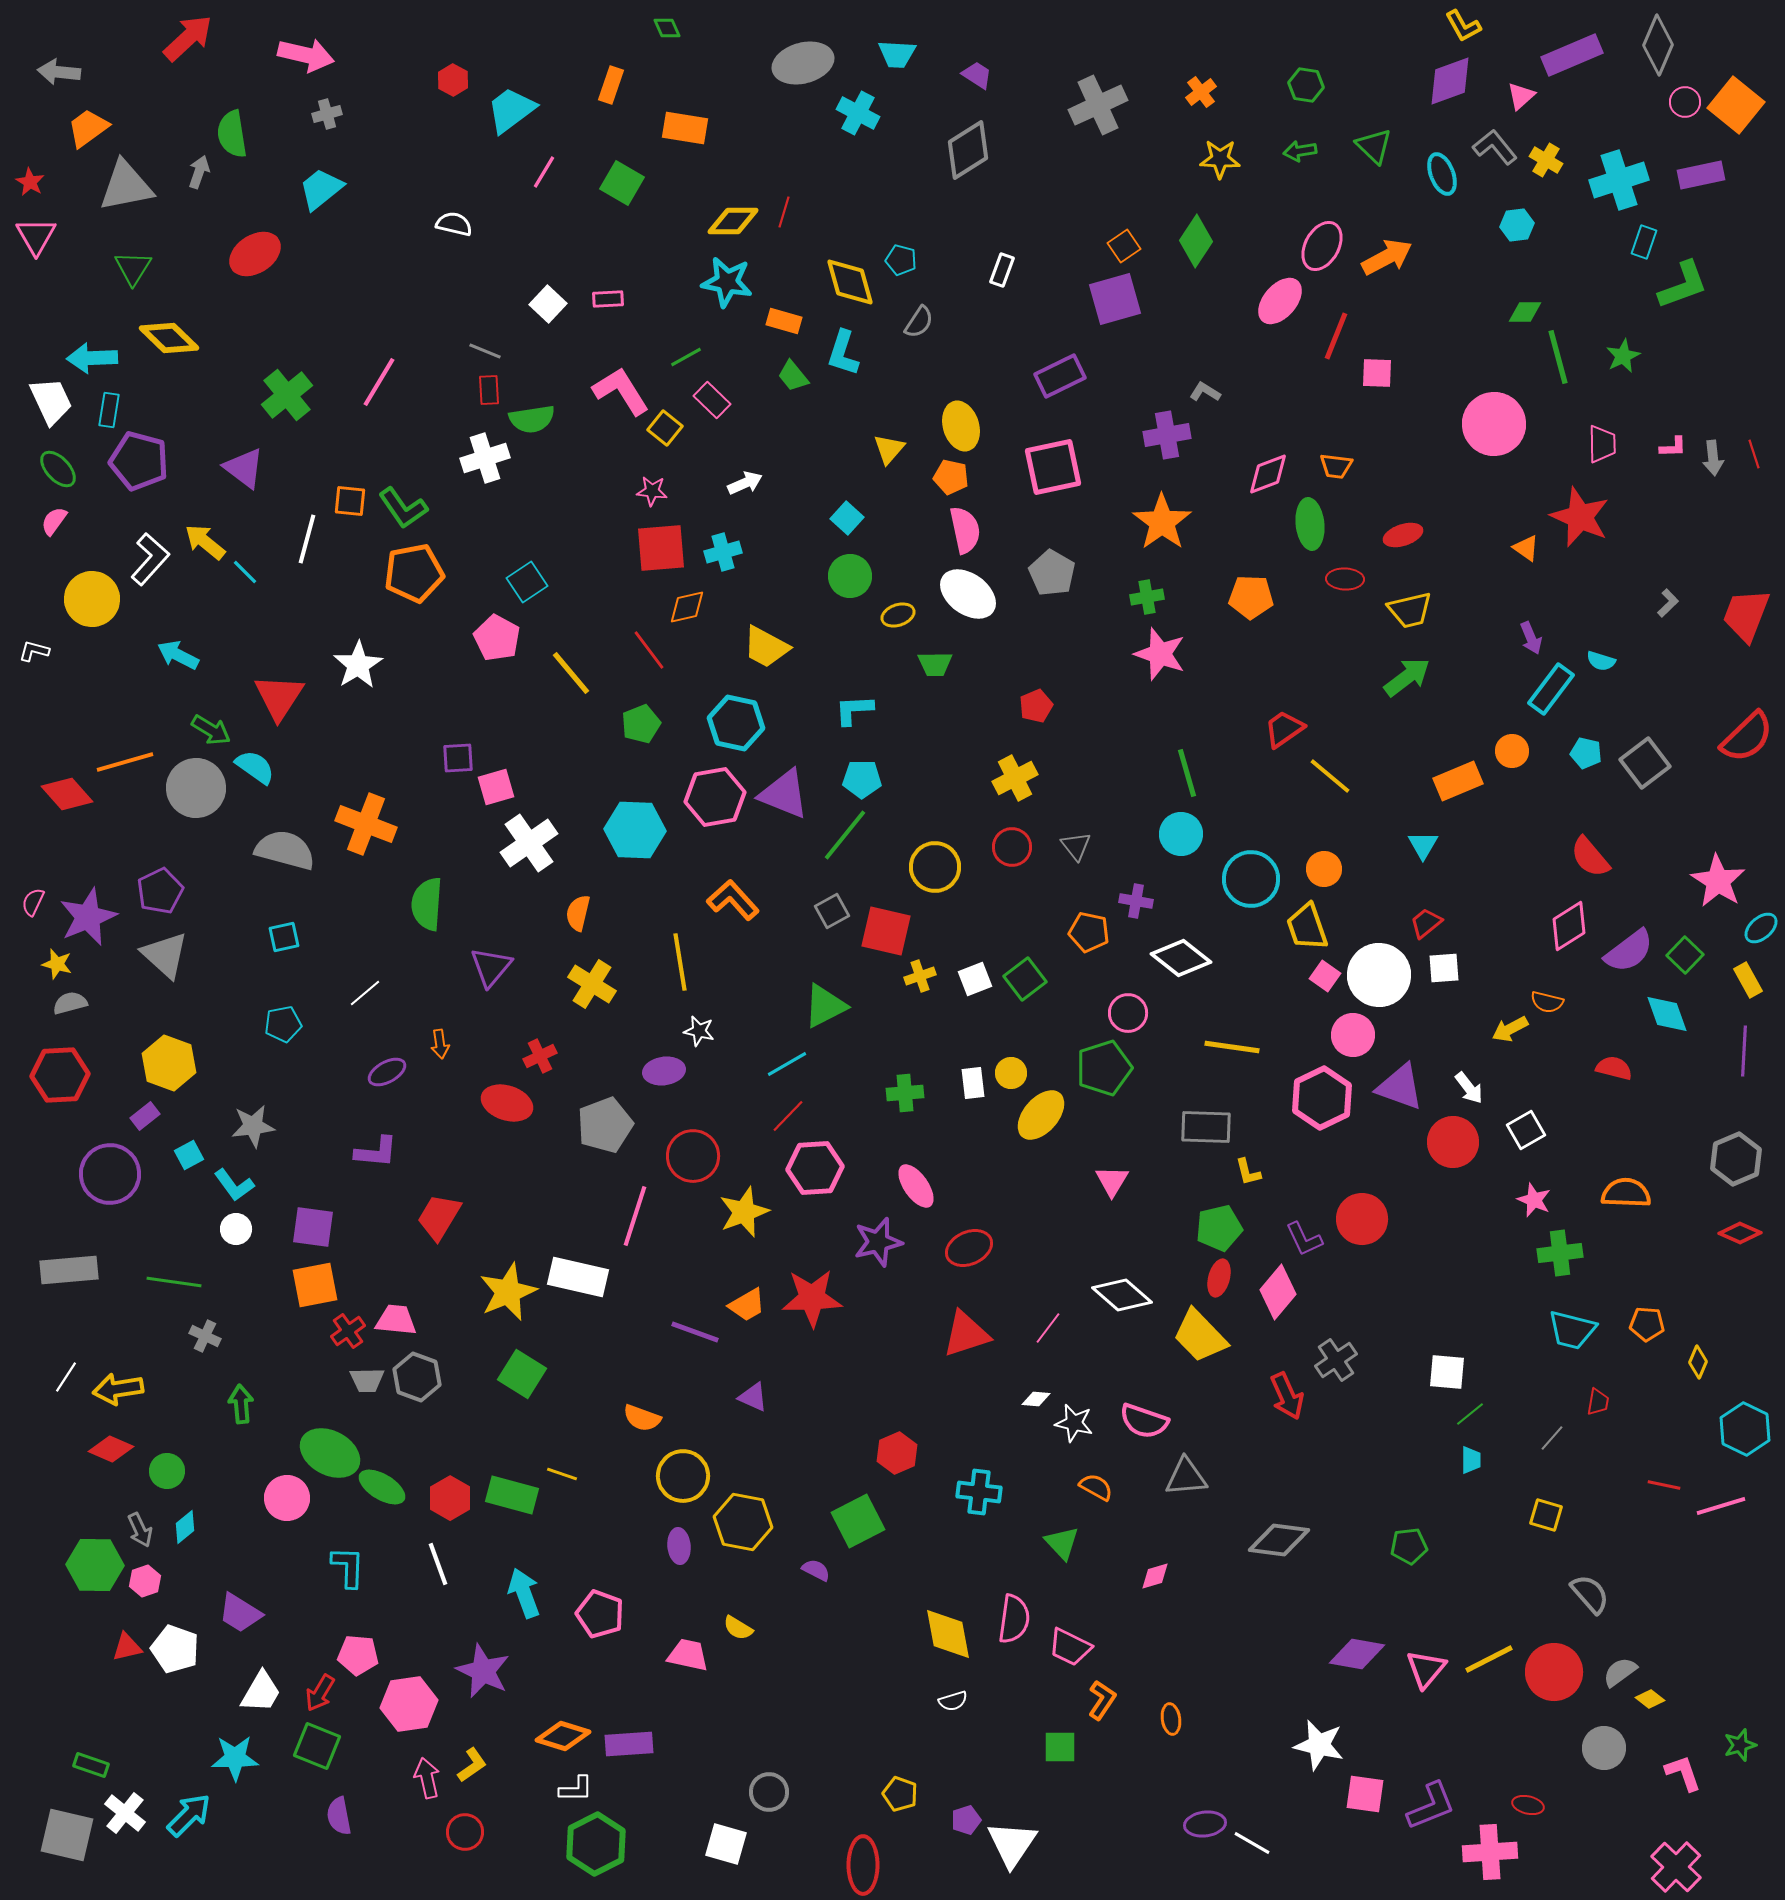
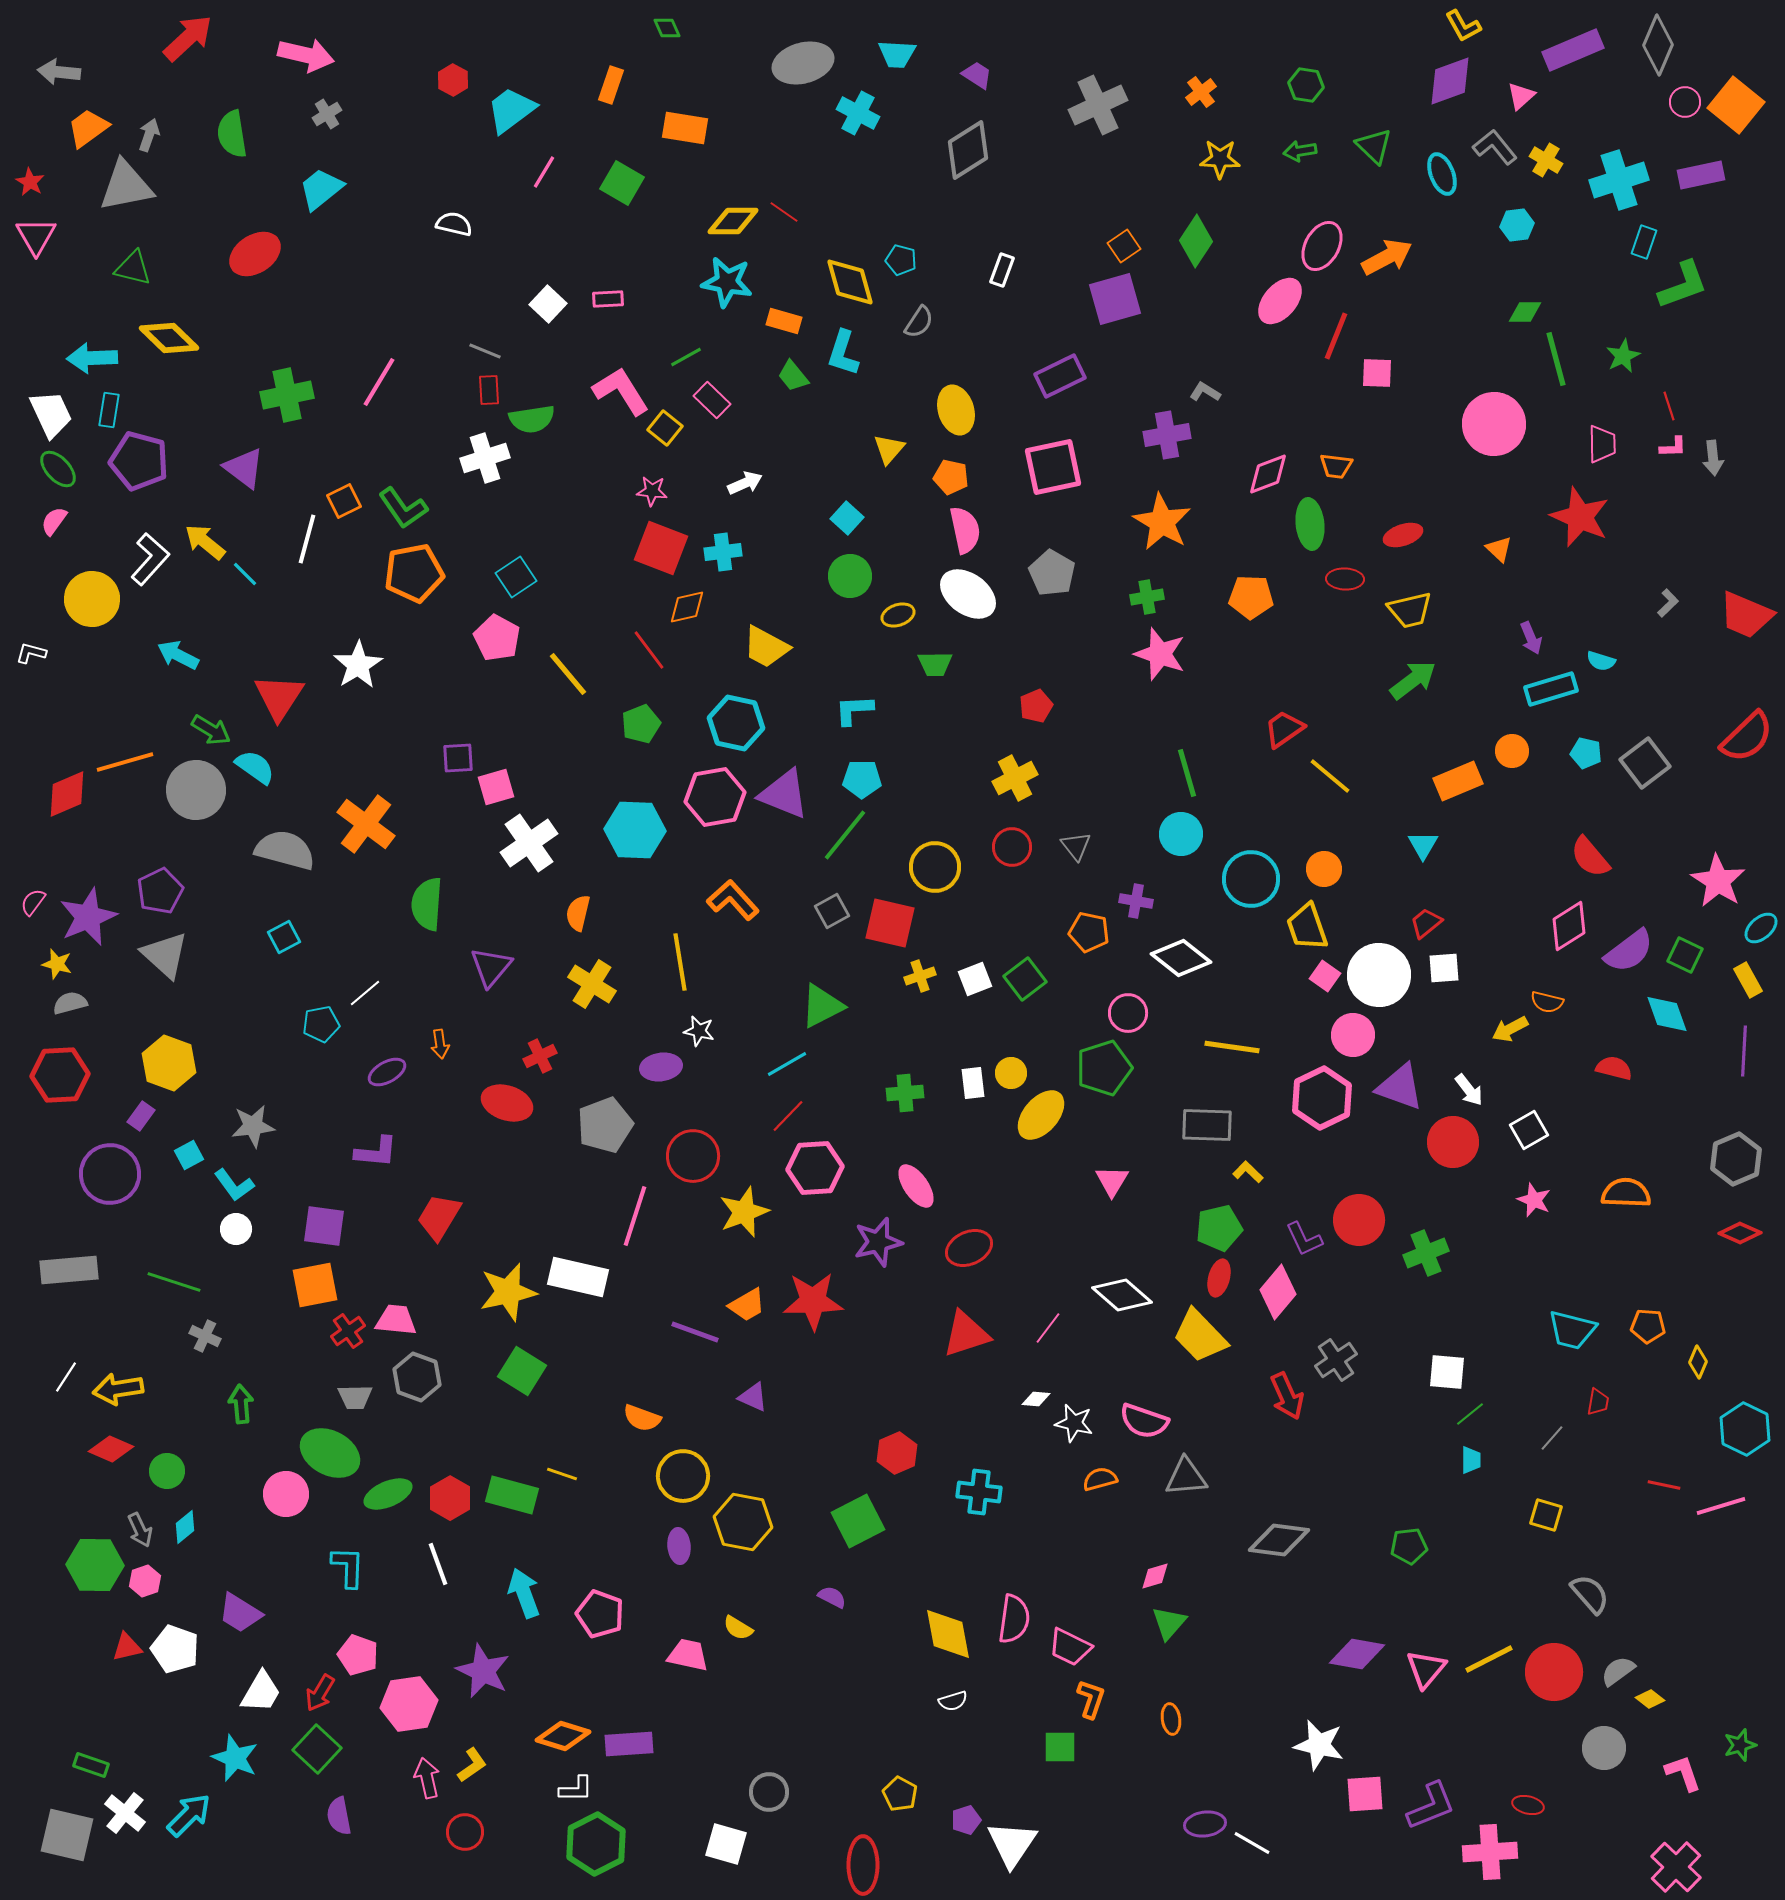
purple rectangle at (1572, 55): moved 1 px right, 5 px up
gray cross at (327, 114): rotated 16 degrees counterclockwise
gray arrow at (199, 172): moved 50 px left, 37 px up
red line at (784, 212): rotated 72 degrees counterclockwise
green triangle at (133, 268): rotated 48 degrees counterclockwise
green line at (1558, 357): moved 2 px left, 2 px down
green cross at (287, 395): rotated 27 degrees clockwise
white trapezoid at (51, 401): moved 13 px down
yellow ellipse at (961, 426): moved 5 px left, 16 px up
red line at (1754, 454): moved 85 px left, 48 px up
orange square at (350, 501): moved 6 px left; rotated 32 degrees counterclockwise
orange star at (1162, 522): rotated 6 degrees counterclockwise
red square at (661, 548): rotated 26 degrees clockwise
orange triangle at (1526, 548): moved 27 px left, 1 px down; rotated 8 degrees clockwise
cyan cross at (723, 552): rotated 9 degrees clockwise
cyan line at (245, 572): moved 2 px down
cyan square at (527, 582): moved 11 px left, 5 px up
red trapezoid at (1746, 615): rotated 88 degrees counterclockwise
white L-shape at (34, 651): moved 3 px left, 2 px down
yellow line at (571, 673): moved 3 px left, 1 px down
green arrow at (1407, 677): moved 6 px right, 3 px down
cyan rectangle at (1551, 689): rotated 36 degrees clockwise
gray circle at (196, 788): moved 2 px down
red diamond at (67, 794): rotated 72 degrees counterclockwise
orange cross at (366, 824): rotated 16 degrees clockwise
pink semicircle at (33, 902): rotated 12 degrees clockwise
red square at (886, 931): moved 4 px right, 8 px up
cyan square at (284, 937): rotated 16 degrees counterclockwise
green square at (1685, 955): rotated 18 degrees counterclockwise
green triangle at (825, 1006): moved 3 px left
cyan pentagon at (283, 1024): moved 38 px right
purple ellipse at (664, 1071): moved 3 px left, 4 px up
white arrow at (1469, 1088): moved 2 px down
purple rectangle at (145, 1116): moved 4 px left; rotated 16 degrees counterclockwise
gray rectangle at (1206, 1127): moved 1 px right, 2 px up
white square at (1526, 1130): moved 3 px right
yellow L-shape at (1248, 1172): rotated 148 degrees clockwise
red circle at (1362, 1219): moved 3 px left, 1 px down
purple square at (313, 1227): moved 11 px right, 1 px up
green cross at (1560, 1253): moved 134 px left; rotated 15 degrees counterclockwise
green line at (174, 1282): rotated 10 degrees clockwise
yellow star at (508, 1292): rotated 10 degrees clockwise
red star at (812, 1298): moved 1 px right, 3 px down
orange pentagon at (1647, 1324): moved 1 px right, 2 px down
green square at (522, 1374): moved 3 px up
gray trapezoid at (367, 1380): moved 12 px left, 17 px down
green ellipse at (382, 1487): moved 6 px right, 7 px down; rotated 54 degrees counterclockwise
orange semicircle at (1096, 1487): moved 4 px right, 8 px up; rotated 44 degrees counterclockwise
pink circle at (287, 1498): moved 1 px left, 4 px up
green triangle at (1062, 1543): moved 107 px right, 80 px down; rotated 24 degrees clockwise
purple semicircle at (816, 1570): moved 16 px right, 27 px down
pink pentagon at (358, 1655): rotated 15 degrees clockwise
gray semicircle at (1620, 1672): moved 2 px left, 1 px up
orange L-shape at (1102, 1700): moved 11 px left, 1 px up; rotated 15 degrees counterclockwise
green square at (317, 1746): moved 3 px down; rotated 21 degrees clockwise
cyan star at (235, 1758): rotated 24 degrees clockwise
yellow pentagon at (900, 1794): rotated 8 degrees clockwise
pink square at (1365, 1794): rotated 12 degrees counterclockwise
